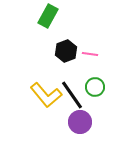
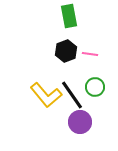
green rectangle: moved 21 px right; rotated 40 degrees counterclockwise
